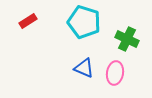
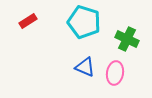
blue triangle: moved 1 px right, 1 px up
